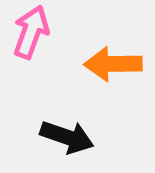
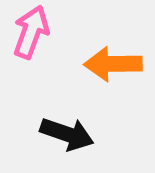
black arrow: moved 3 px up
